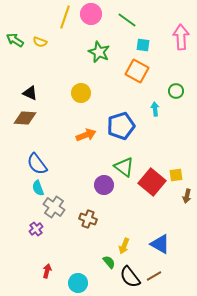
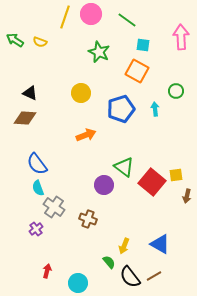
blue pentagon: moved 17 px up
